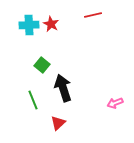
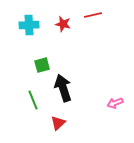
red star: moved 12 px right; rotated 14 degrees counterclockwise
green square: rotated 35 degrees clockwise
